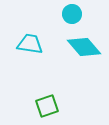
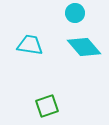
cyan circle: moved 3 px right, 1 px up
cyan trapezoid: moved 1 px down
